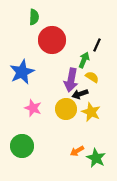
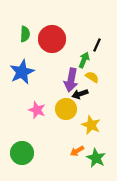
green semicircle: moved 9 px left, 17 px down
red circle: moved 1 px up
pink star: moved 4 px right, 2 px down
yellow star: moved 13 px down
green circle: moved 7 px down
